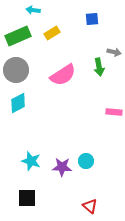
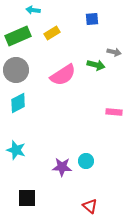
green arrow: moved 3 px left, 2 px up; rotated 66 degrees counterclockwise
cyan star: moved 15 px left, 11 px up
